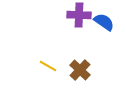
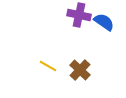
purple cross: rotated 10 degrees clockwise
